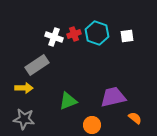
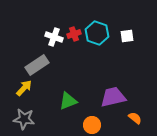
yellow arrow: rotated 48 degrees counterclockwise
